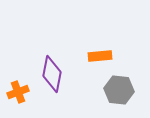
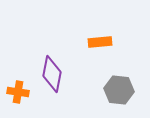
orange rectangle: moved 14 px up
orange cross: rotated 30 degrees clockwise
